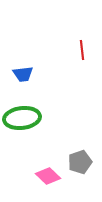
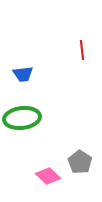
gray pentagon: rotated 20 degrees counterclockwise
